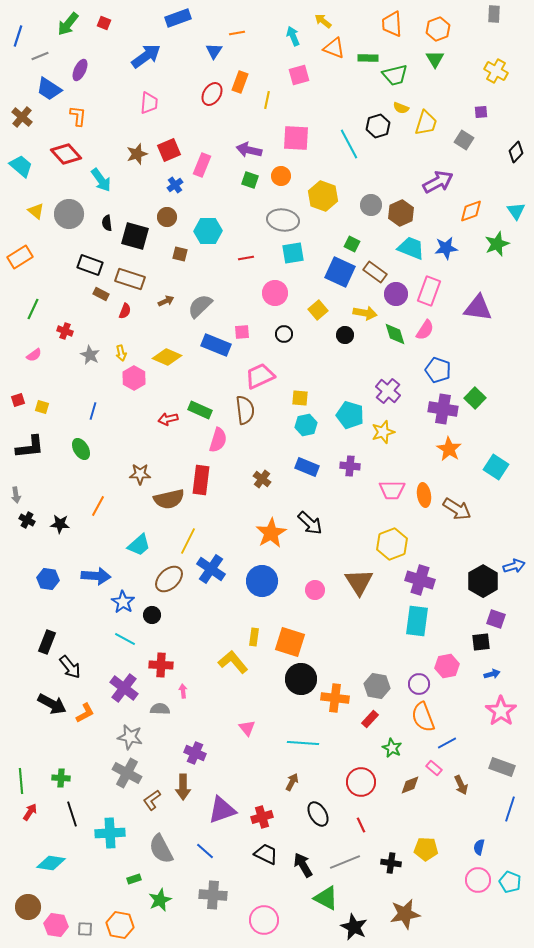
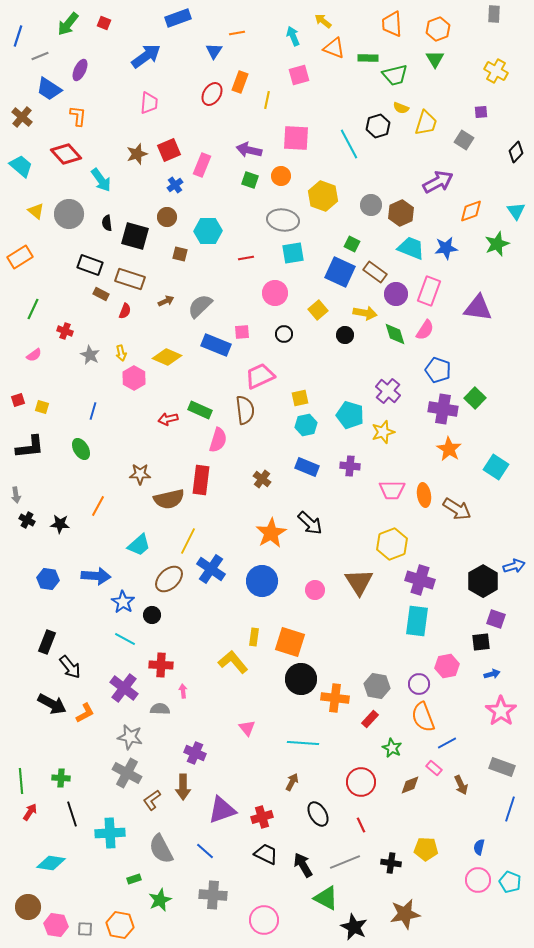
yellow square at (300, 398): rotated 18 degrees counterclockwise
